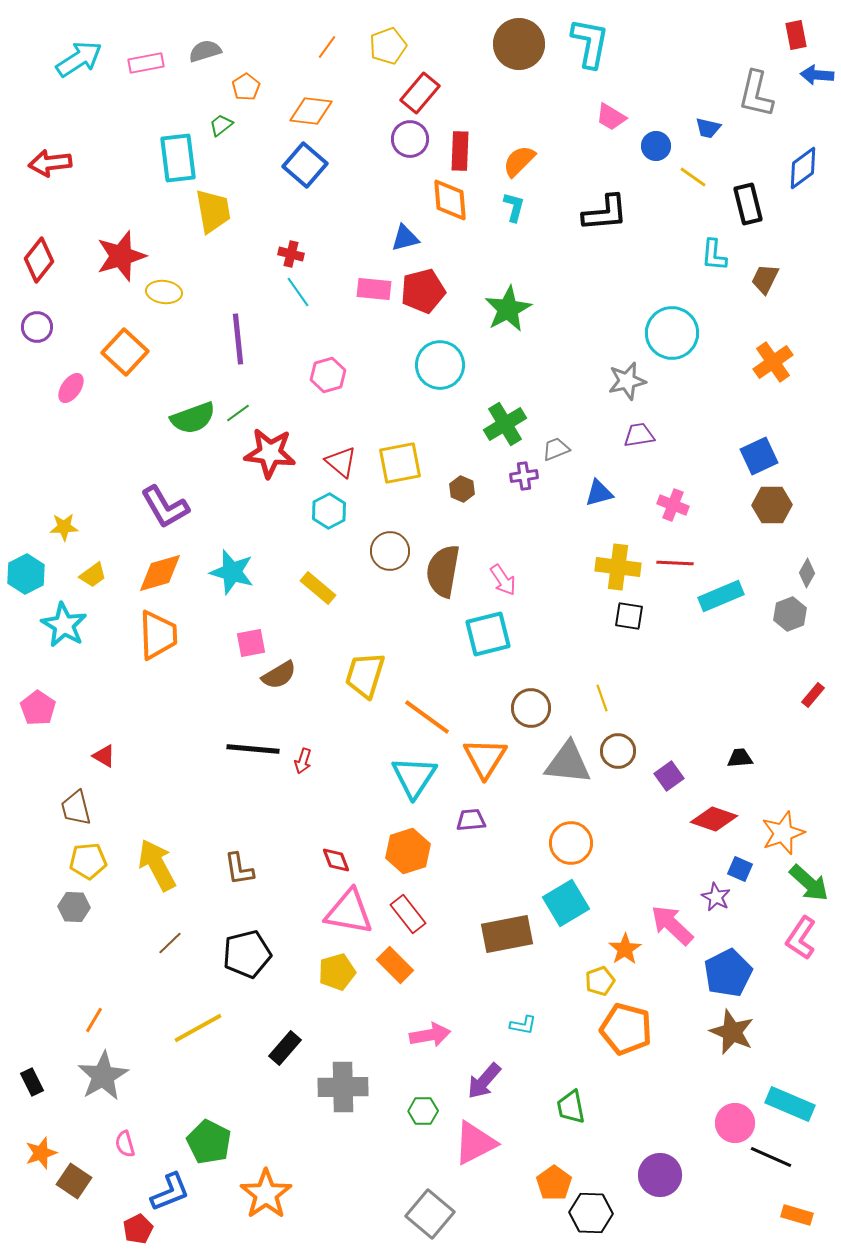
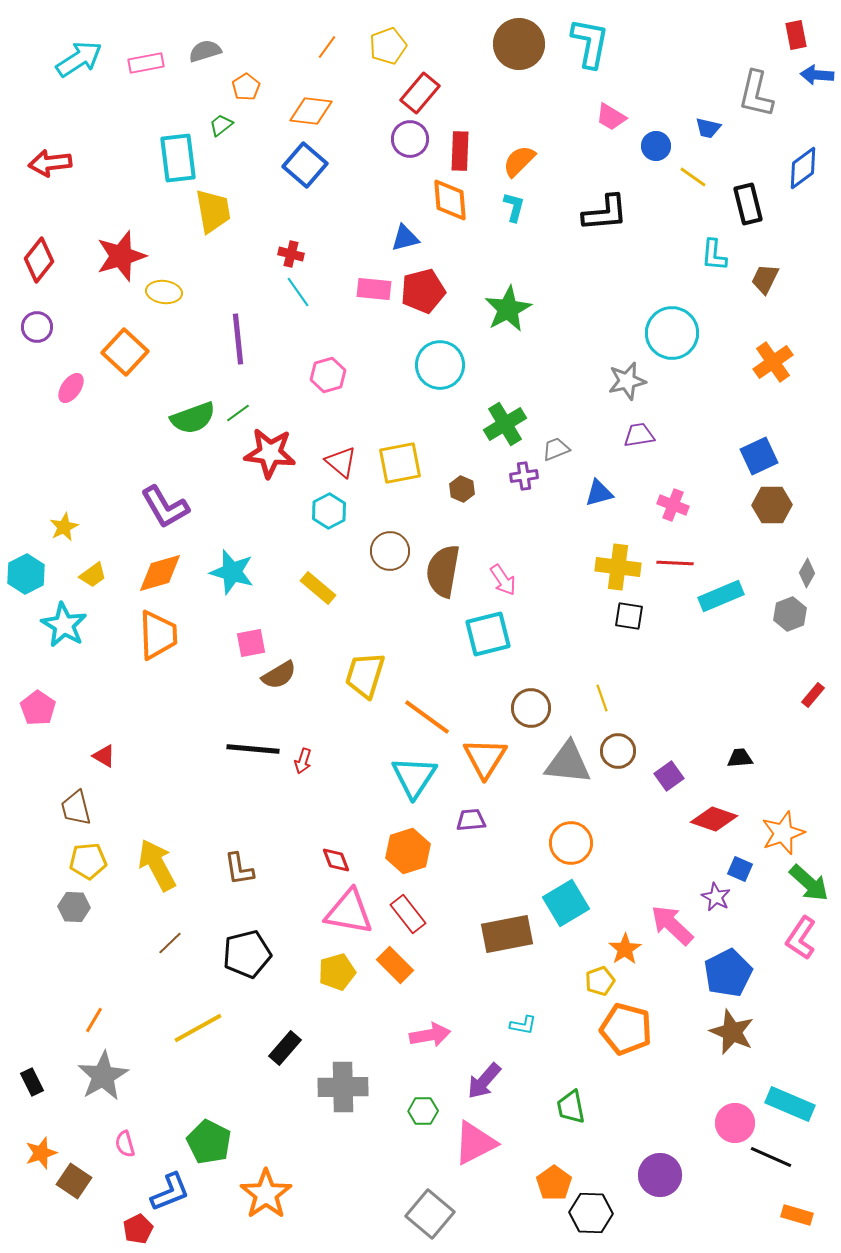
yellow star at (64, 527): rotated 24 degrees counterclockwise
